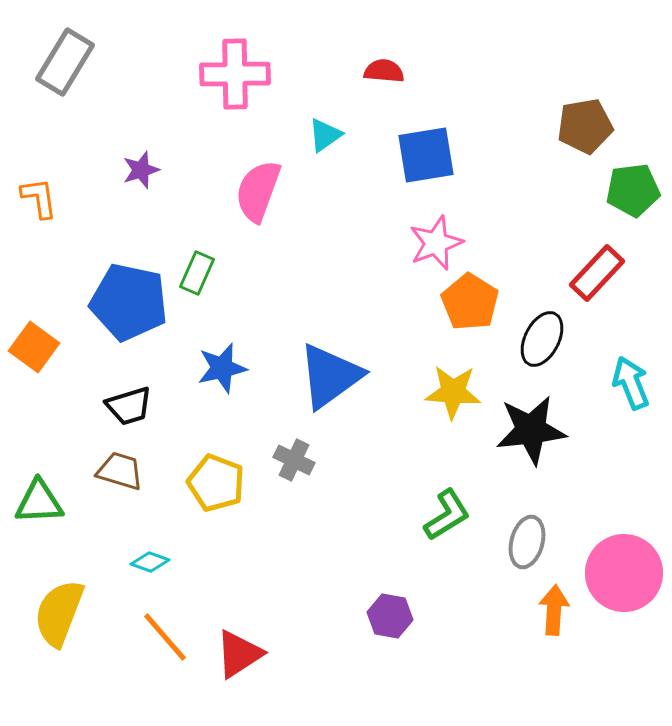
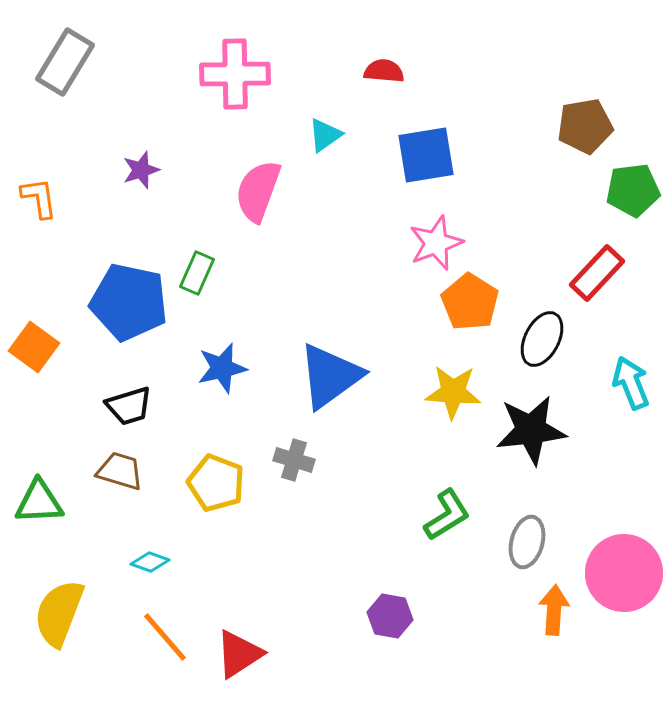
gray cross: rotated 9 degrees counterclockwise
